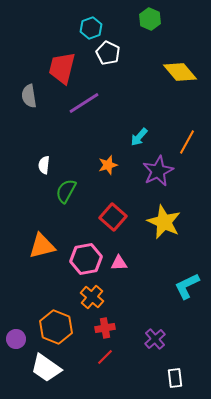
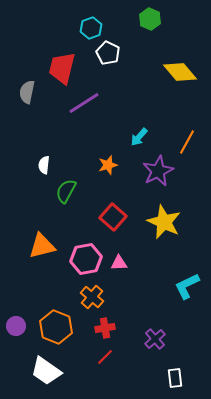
gray semicircle: moved 2 px left, 4 px up; rotated 20 degrees clockwise
purple circle: moved 13 px up
white trapezoid: moved 3 px down
